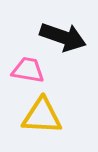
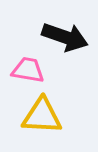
black arrow: moved 2 px right
